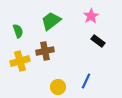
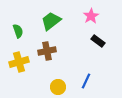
brown cross: moved 2 px right
yellow cross: moved 1 px left, 1 px down
